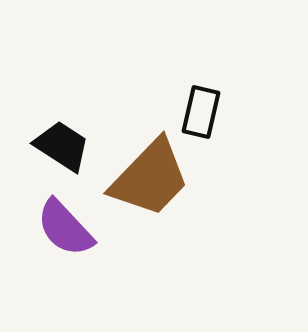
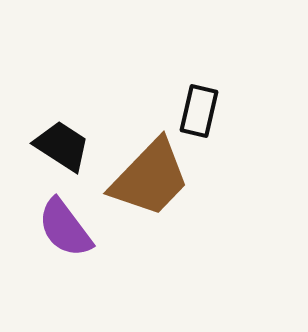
black rectangle: moved 2 px left, 1 px up
purple semicircle: rotated 6 degrees clockwise
